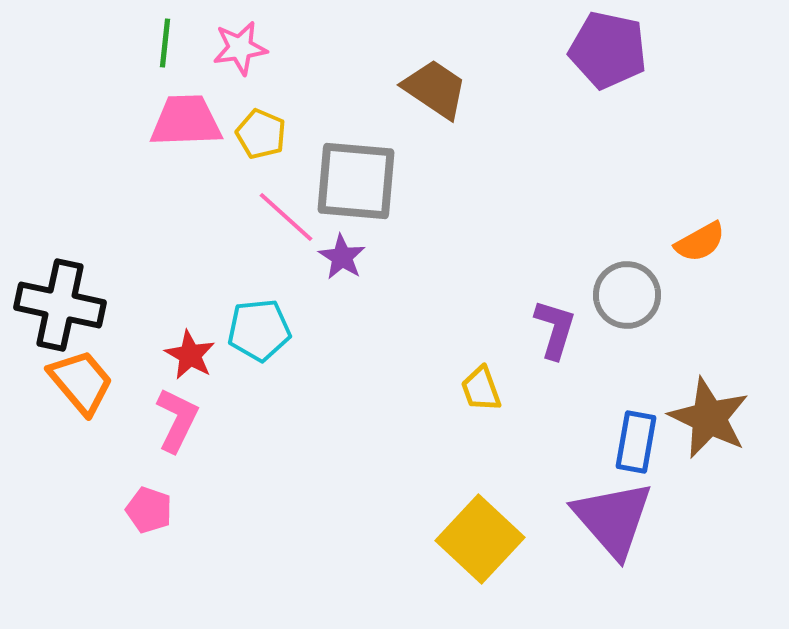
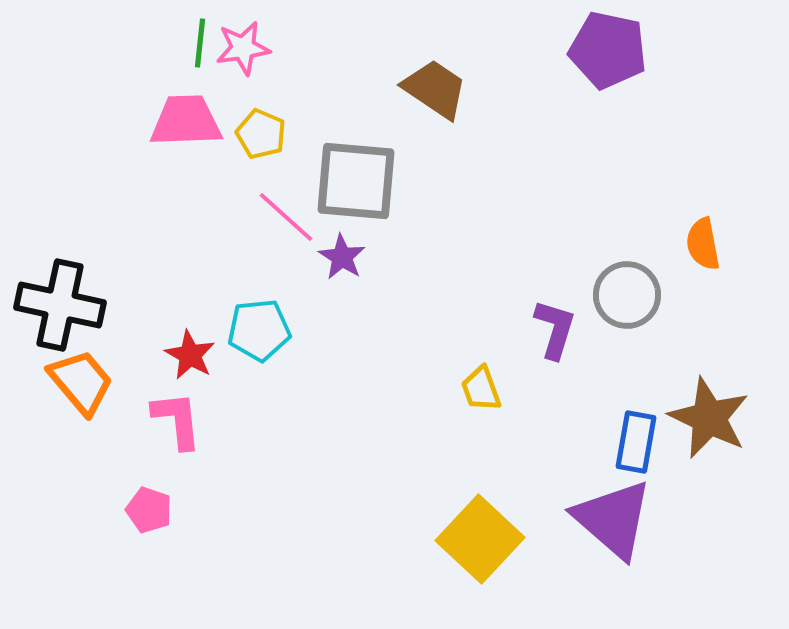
green line: moved 35 px right
pink star: moved 3 px right
orange semicircle: moved 3 px right, 2 px down; rotated 108 degrees clockwise
pink L-shape: rotated 32 degrees counterclockwise
purple triangle: rotated 8 degrees counterclockwise
